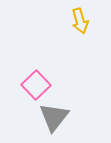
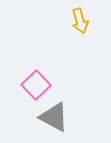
gray triangle: rotated 40 degrees counterclockwise
